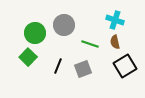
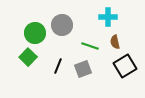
cyan cross: moved 7 px left, 3 px up; rotated 18 degrees counterclockwise
gray circle: moved 2 px left
green line: moved 2 px down
